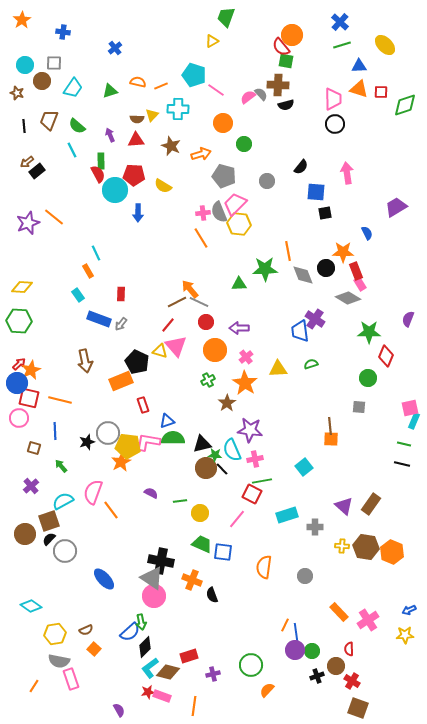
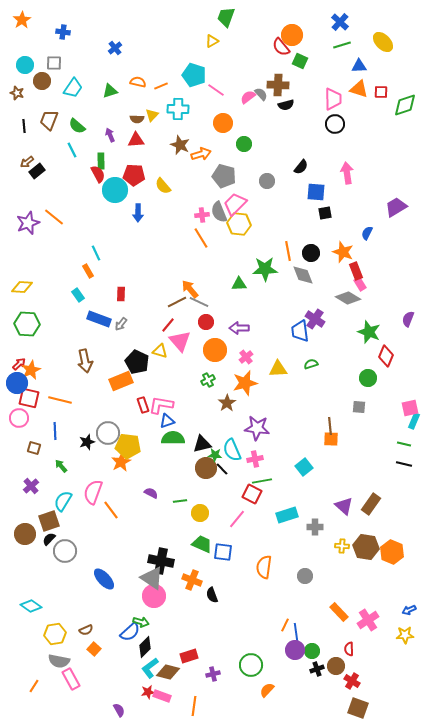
yellow ellipse at (385, 45): moved 2 px left, 3 px up
green square at (286, 61): moved 14 px right; rotated 14 degrees clockwise
brown star at (171, 146): moved 9 px right, 1 px up
yellow semicircle at (163, 186): rotated 18 degrees clockwise
pink cross at (203, 213): moved 1 px left, 2 px down
blue semicircle at (367, 233): rotated 128 degrees counterclockwise
orange star at (343, 252): rotated 20 degrees clockwise
black circle at (326, 268): moved 15 px left, 15 px up
green hexagon at (19, 321): moved 8 px right, 3 px down
green star at (369, 332): rotated 20 degrees clockwise
pink triangle at (176, 346): moved 4 px right, 5 px up
orange star at (245, 383): rotated 25 degrees clockwise
purple star at (250, 430): moved 7 px right, 2 px up
pink L-shape at (148, 442): moved 13 px right, 37 px up
black line at (402, 464): moved 2 px right
cyan semicircle at (63, 501): rotated 30 degrees counterclockwise
green arrow at (141, 622): rotated 63 degrees counterclockwise
black cross at (317, 676): moved 7 px up
pink rectangle at (71, 679): rotated 10 degrees counterclockwise
